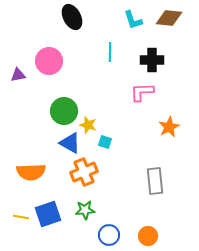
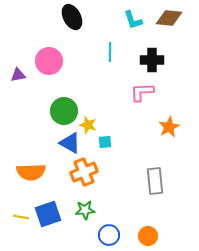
cyan square: rotated 24 degrees counterclockwise
